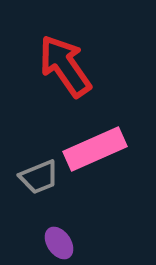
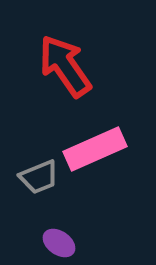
purple ellipse: rotated 20 degrees counterclockwise
